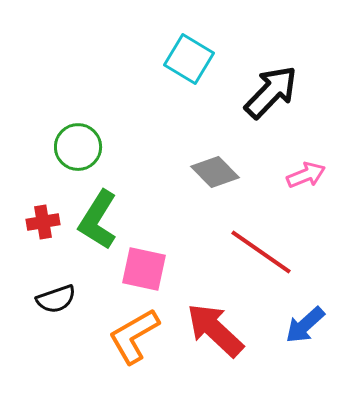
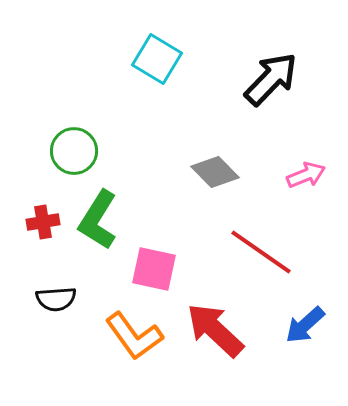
cyan square: moved 32 px left
black arrow: moved 13 px up
green circle: moved 4 px left, 4 px down
pink square: moved 10 px right
black semicircle: rotated 15 degrees clockwise
orange L-shape: rotated 96 degrees counterclockwise
